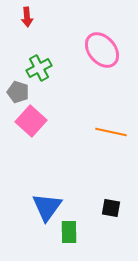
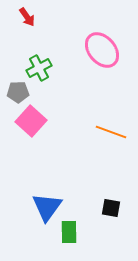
red arrow: rotated 30 degrees counterclockwise
gray pentagon: rotated 20 degrees counterclockwise
orange line: rotated 8 degrees clockwise
